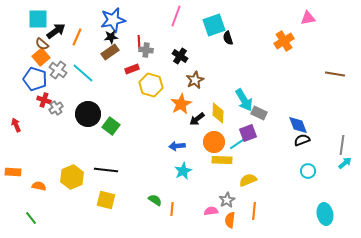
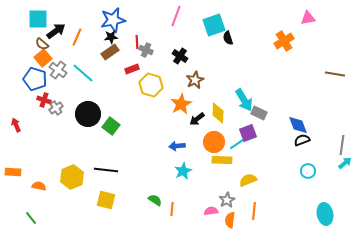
red line at (139, 42): moved 2 px left
gray cross at (146, 50): rotated 16 degrees clockwise
orange square at (41, 57): moved 2 px right, 1 px down
